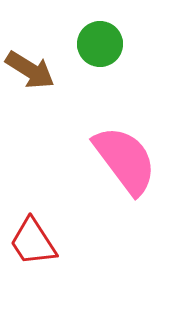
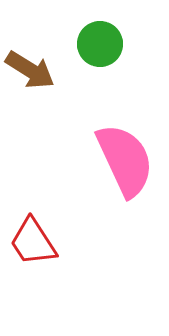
pink semicircle: rotated 12 degrees clockwise
